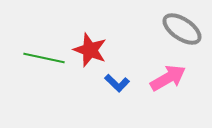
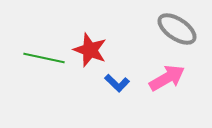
gray ellipse: moved 5 px left
pink arrow: moved 1 px left
